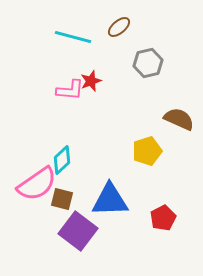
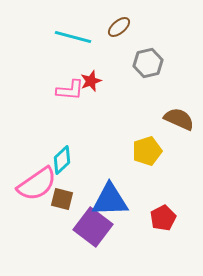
purple square: moved 15 px right, 4 px up
